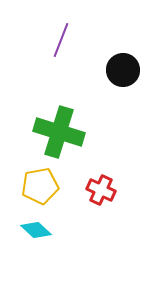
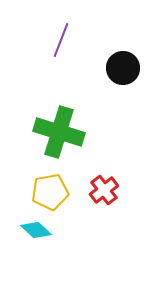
black circle: moved 2 px up
yellow pentagon: moved 10 px right, 6 px down
red cross: moved 3 px right; rotated 28 degrees clockwise
